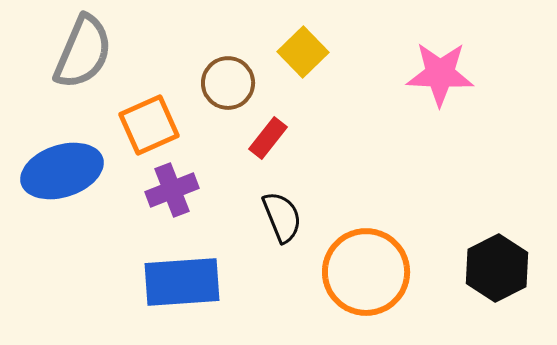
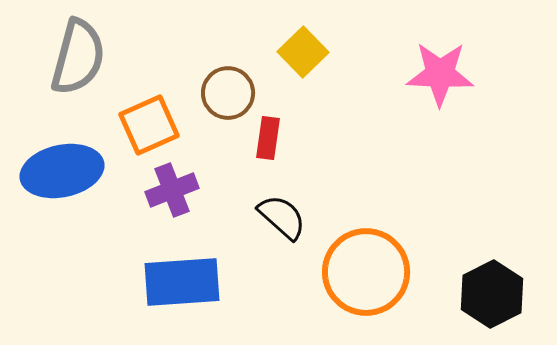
gray semicircle: moved 5 px left, 5 px down; rotated 8 degrees counterclockwise
brown circle: moved 10 px down
red rectangle: rotated 30 degrees counterclockwise
blue ellipse: rotated 6 degrees clockwise
black semicircle: rotated 26 degrees counterclockwise
black hexagon: moved 5 px left, 26 px down
